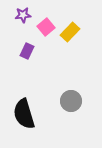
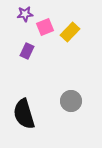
purple star: moved 2 px right, 1 px up
pink square: moved 1 px left; rotated 18 degrees clockwise
